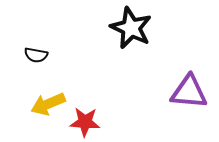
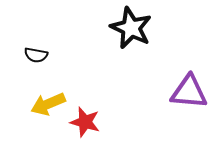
red star: rotated 12 degrees clockwise
